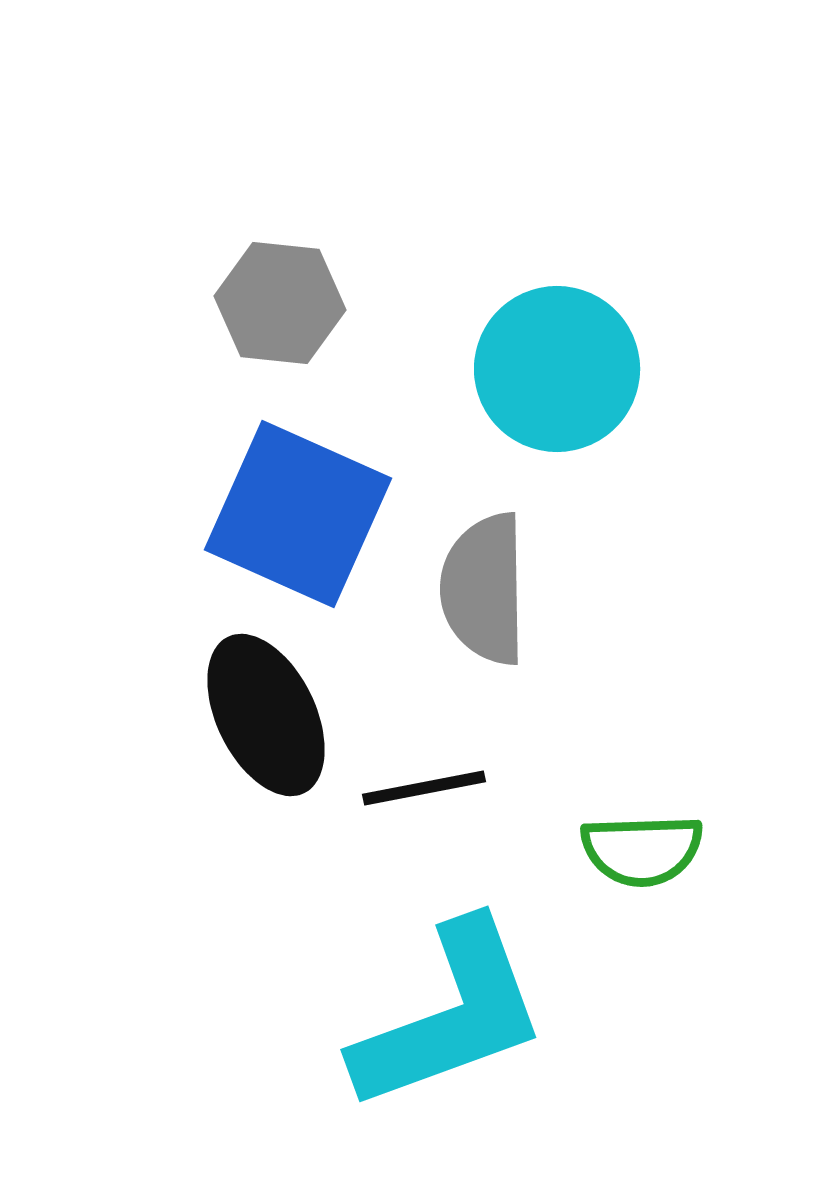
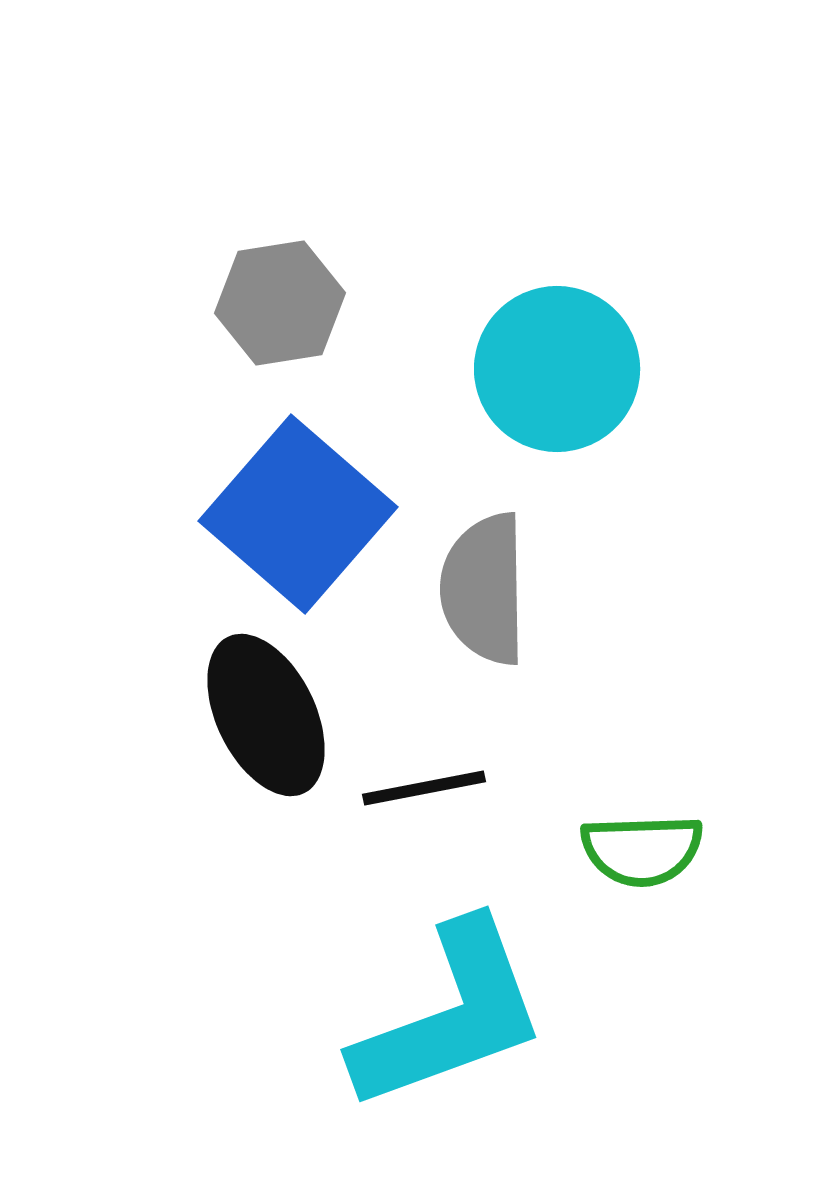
gray hexagon: rotated 15 degrees counterclockwise
blue square: rotated 17 degrees clockwise
